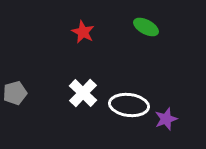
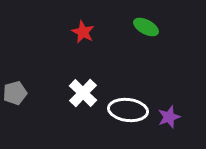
white ellipse: moved 1 px left, 5 px down
purple star: moved 3 px right, 2 px up
